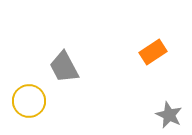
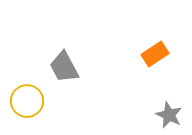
orange rectangle: moved 2 px right, 2 px down
yellow circle: moved 2 px left
